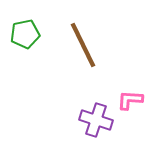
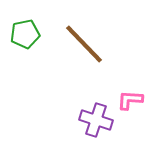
brown line: moved 1 px right, 1 px up; rotated 18 degrees counterclockwise
